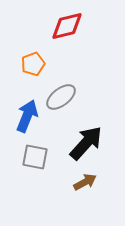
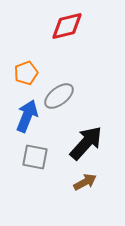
orange pentagon: moved 7 px left, 9 px down
gray ellipse: moved 2 px left, 1 px up
